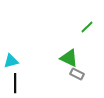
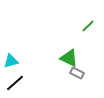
green line: moved 1 px right, 1 px up
gray rectangle: moved 1 px up
black line: rotated 48 degrees clockwise
